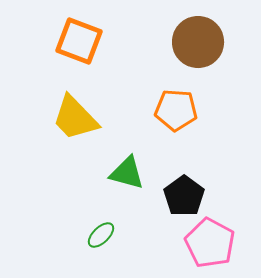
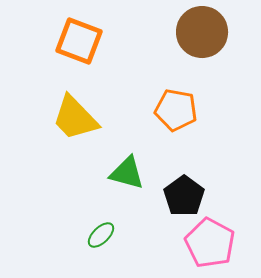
brown circle: moved 4 px right, 10 px up
orange pentagon: rotated 6 degrees clockwise
